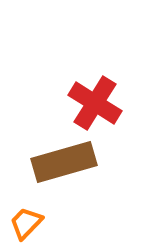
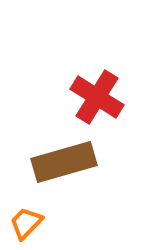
red cross: moved 2 px right, 6 px up
